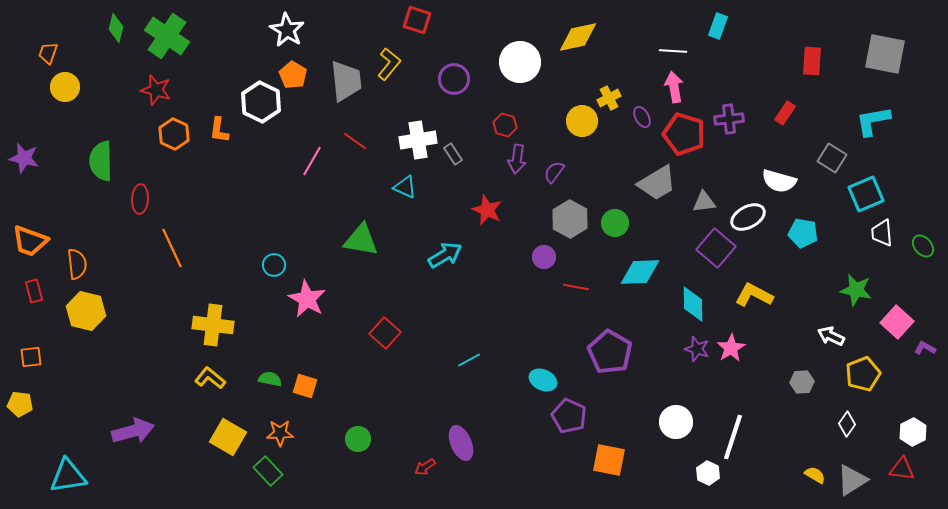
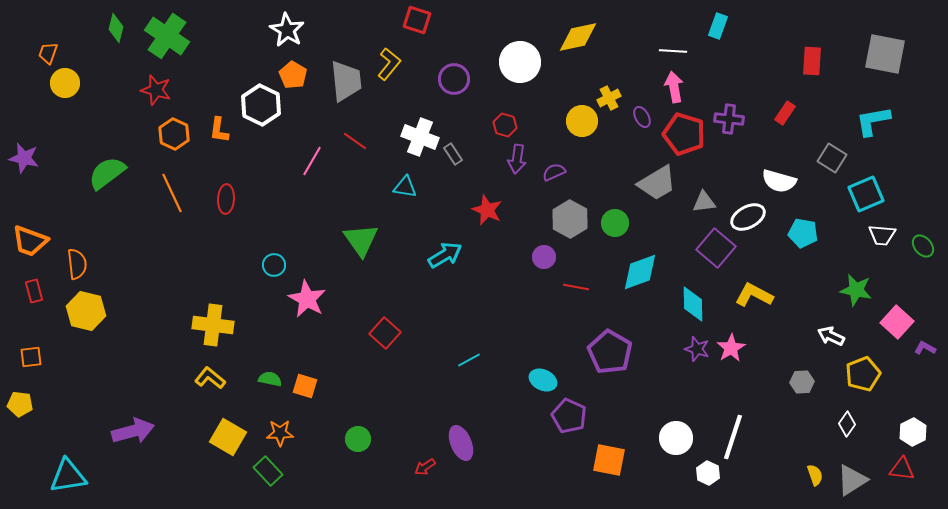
yellow circle at (65, 87): moved 4 px up
white hexagon at (261, 102): moved 3 px down
purple cross at (729, 119): rotated 12 degrees clockwise
white cross at (418, 140): moved 2 px right, 3 px up; rotated 30 degrees clockwise
green semicircle at (101, 161): moved 6 px right, 12 px down; rotated 54 degrees clockwise
purple semicircle at (554, 172): rotated 30 degrees clockwise
cyan triangle at (405, 187): rotated 15 degrees counterclockwise
red ellipse at (140, 199): moved 86 px right
white trapezoid at (882, 233): moved 2 px down; rotated 80 degrees counterclockwise
green triangle at (361, 240): rotated 45 degrees clockwise
orange line at (172, 248): moved 55 px up
cyan diamond at (640, 272): rotated 18 degrees counterclockwise
white circle at (676, 422): moved 16 px down
yellow semicircle at (815, 475): rotated 40 degrees clockwise
